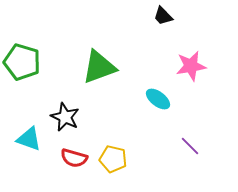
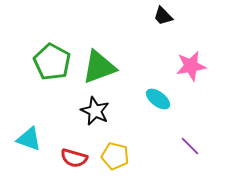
green pentagon: moved 30 px right; rotated 12 degrees clockwise
black star: moved 30 px right, 6 px up
yellow pentagon: moved 2 px right, 3 px up
